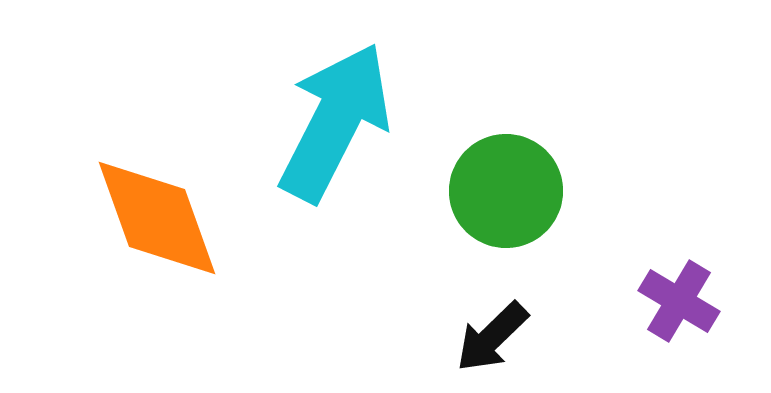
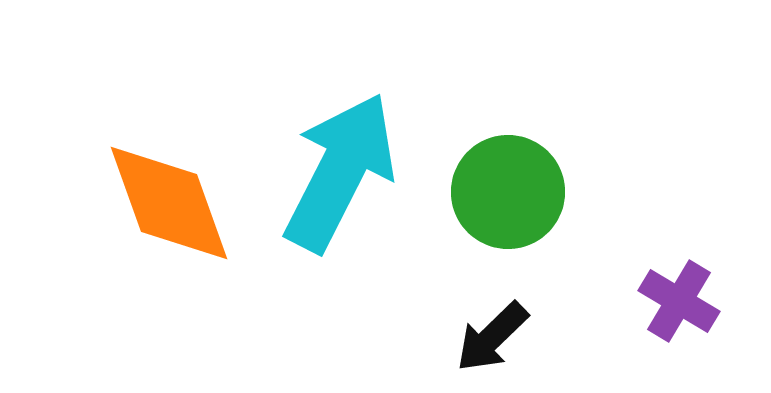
cyan arrow: moved 5 px right, 50 px down
green circle: moved 2 px right, 1 px down
orange diamond: moved 12 px right, 15 px up
